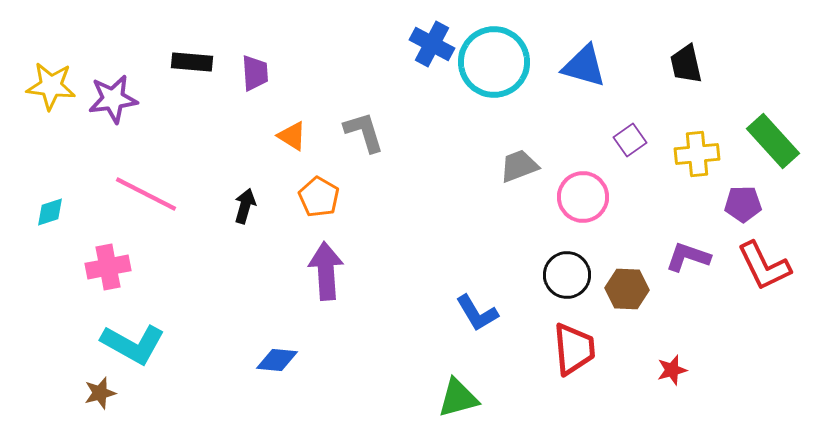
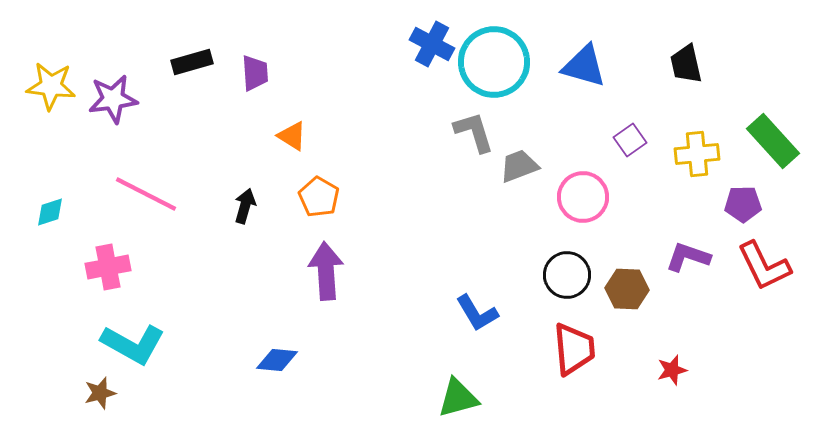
black rectangle: rotated 21 degrees counterclockwise
gray L-shape: moved 110 px right
